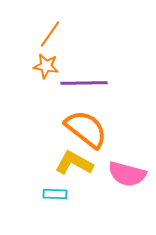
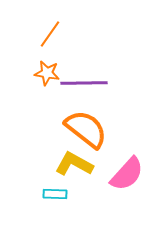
orange star: moved 1 px right, 7 px down
yellow L-shape: moved 1 px down
pink semicircle: rotated 63 degrees counterclockwise
